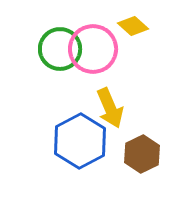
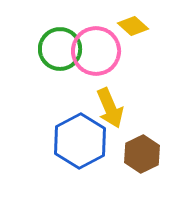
pink circle: moved 3 px right, 2 px down
